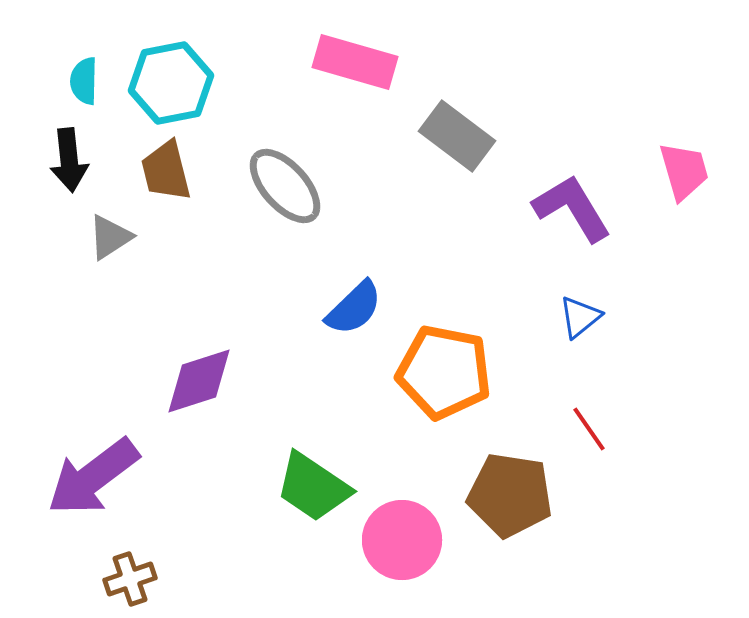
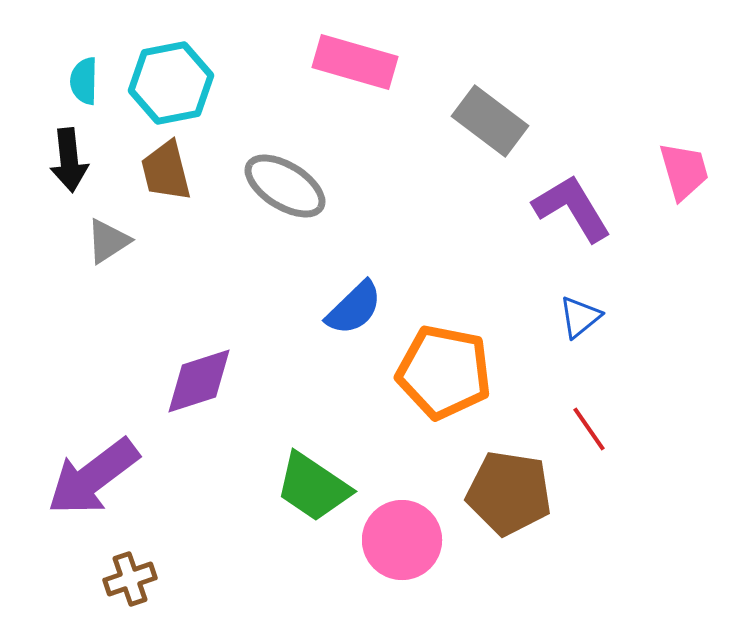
gray rectangle: moved 33 px right, 15 px up
gray ellipse: rotated 16 degrees counterclockwise
gray triangle: moved 2 px left, 4 px down
brown pentagon: moved 1 px left, 2 px up
